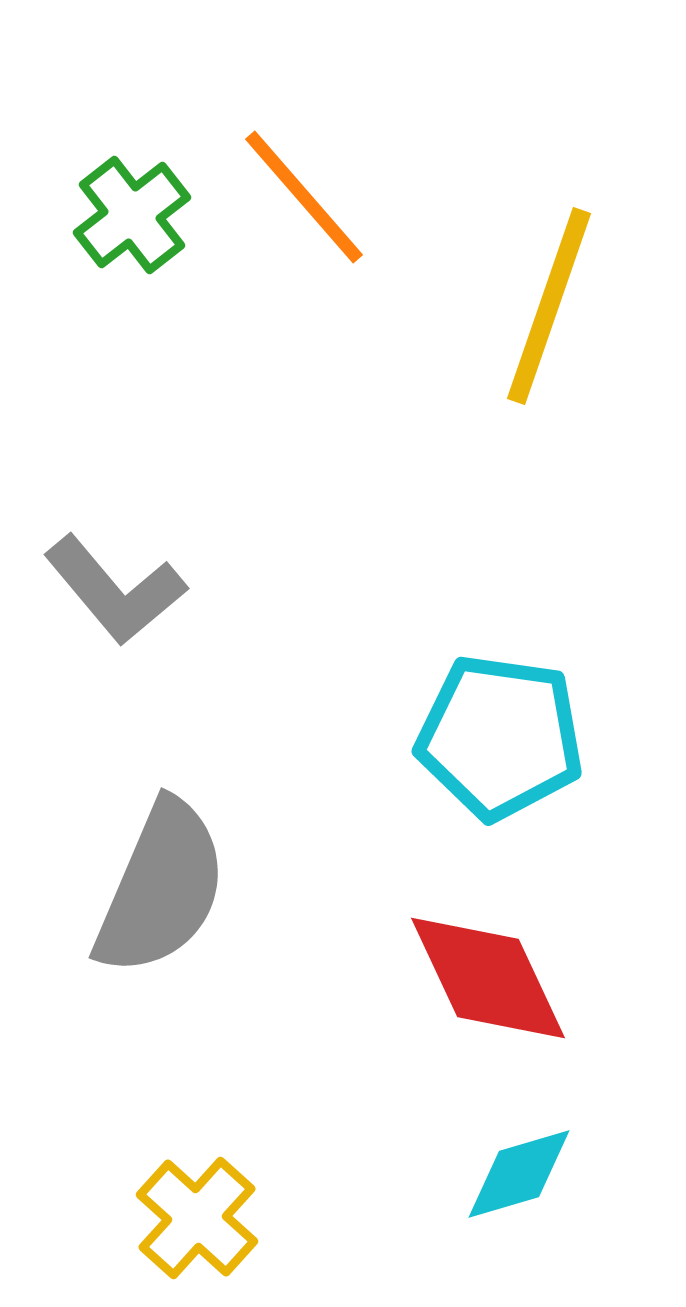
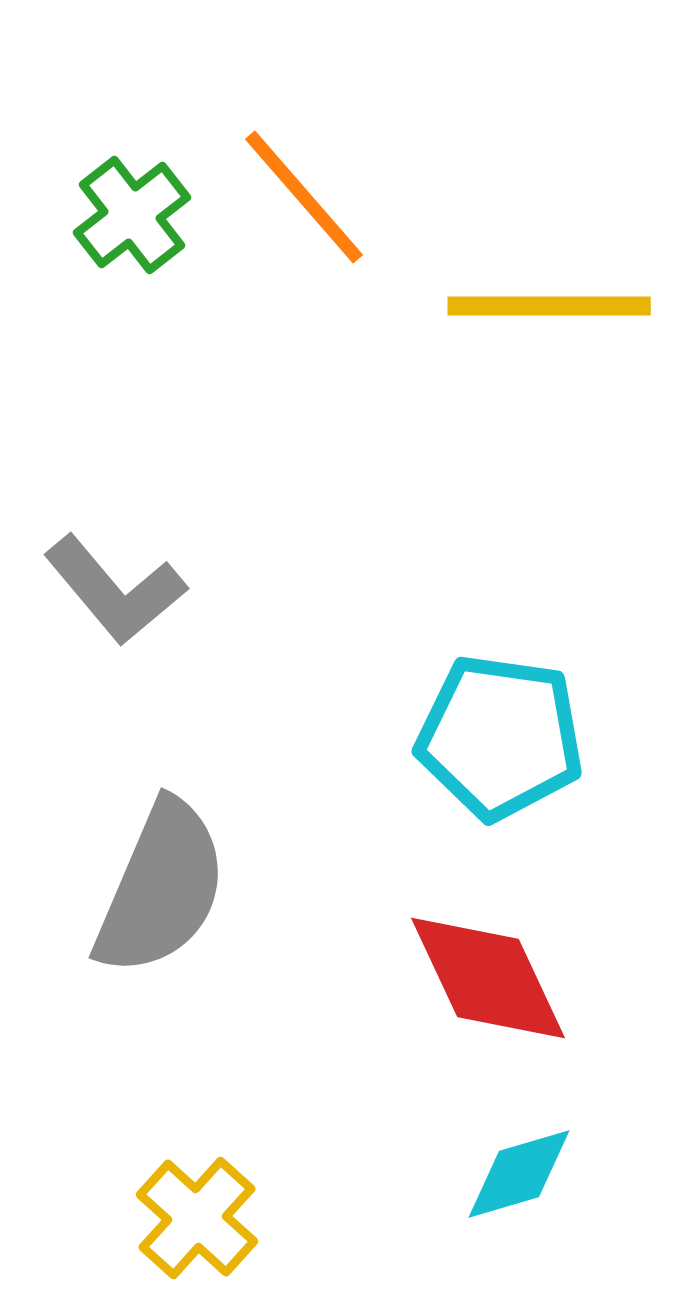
yellow line: rotated 71 degrees clockwise
